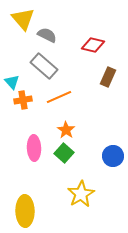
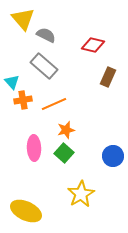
gray semicircle: moved 1 px left
orange line: moved 5 px left, 7 px down
orange star: rotated 24 degrees clockwise
yellow ellipse: moved 1 px right; rotated 64 degrees counterclockwise
